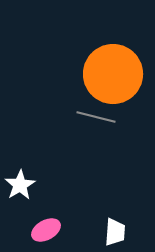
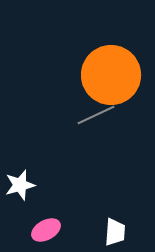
orange circle: moved 2 px left, 1 px down
gray line: moved 2 px up; rotated 39 degrees counterclockwise
white star: rotated 16 degrees clockwise
